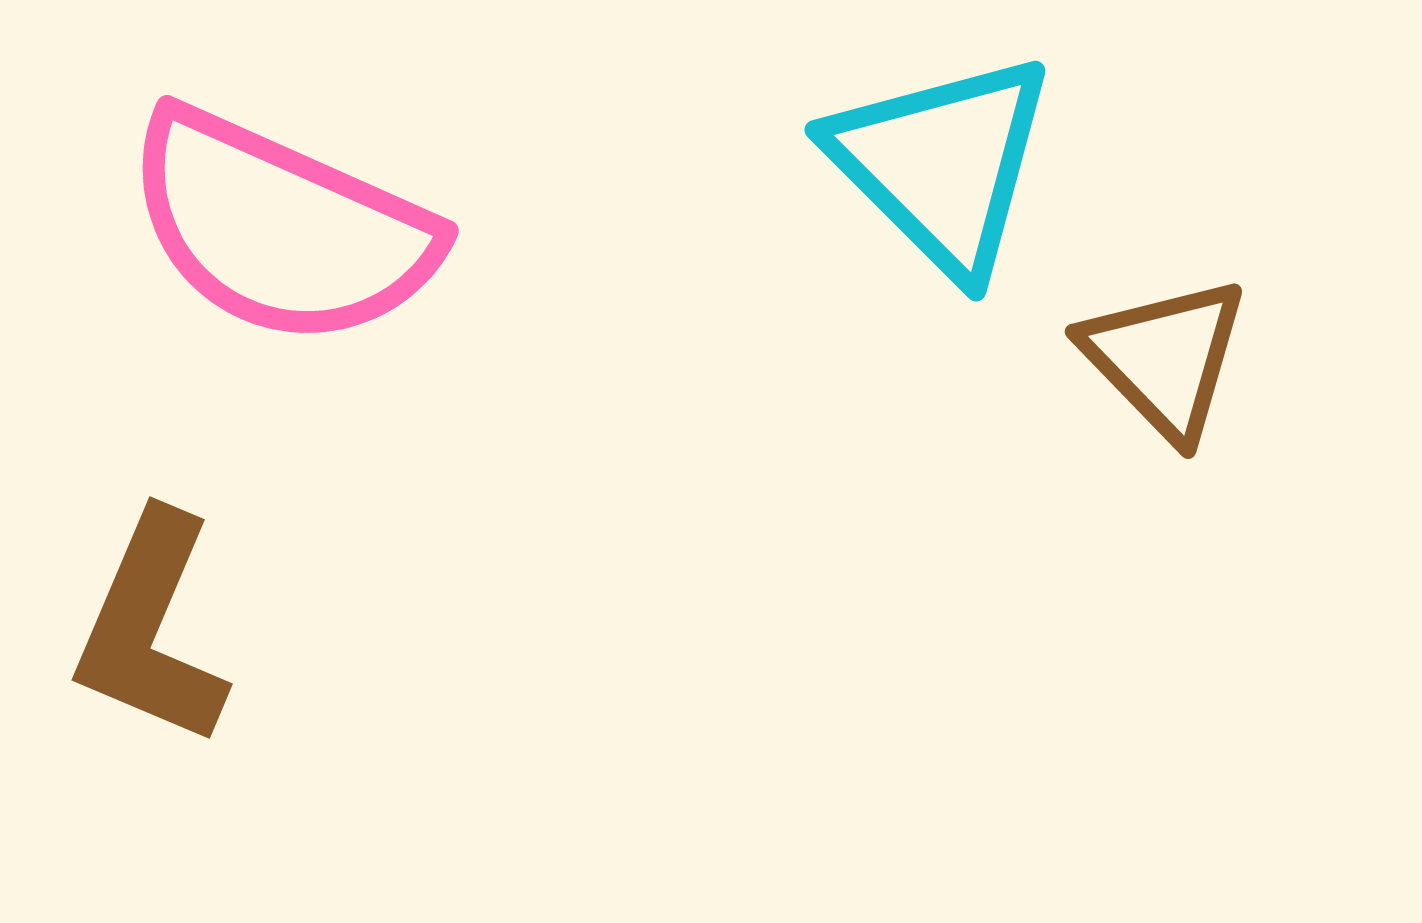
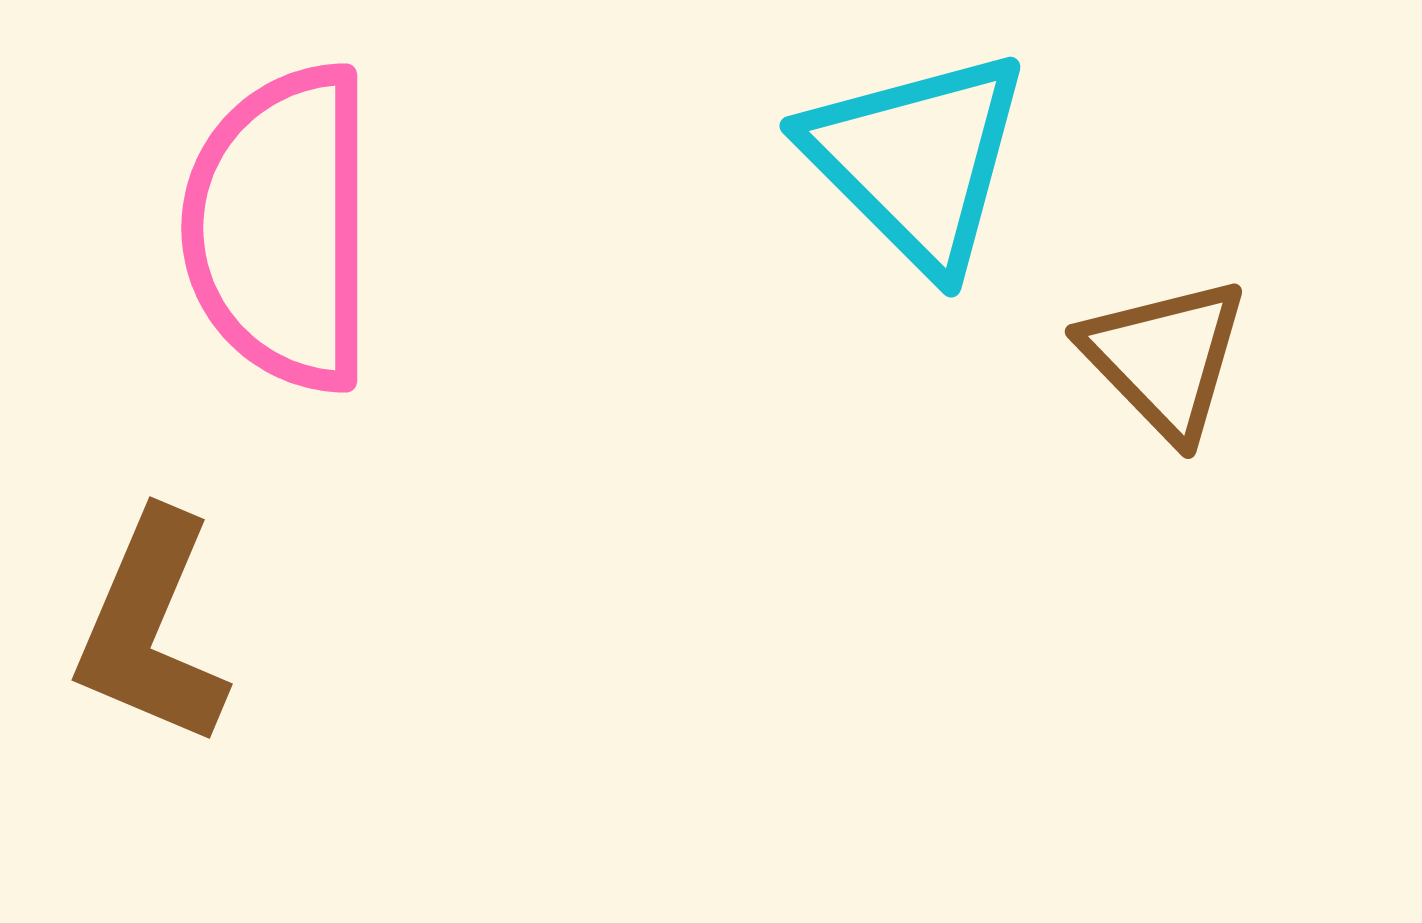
cyan triangle: moved 25 px left, 4 px up
pink semicircle: rotated 66 degrees clockwise
